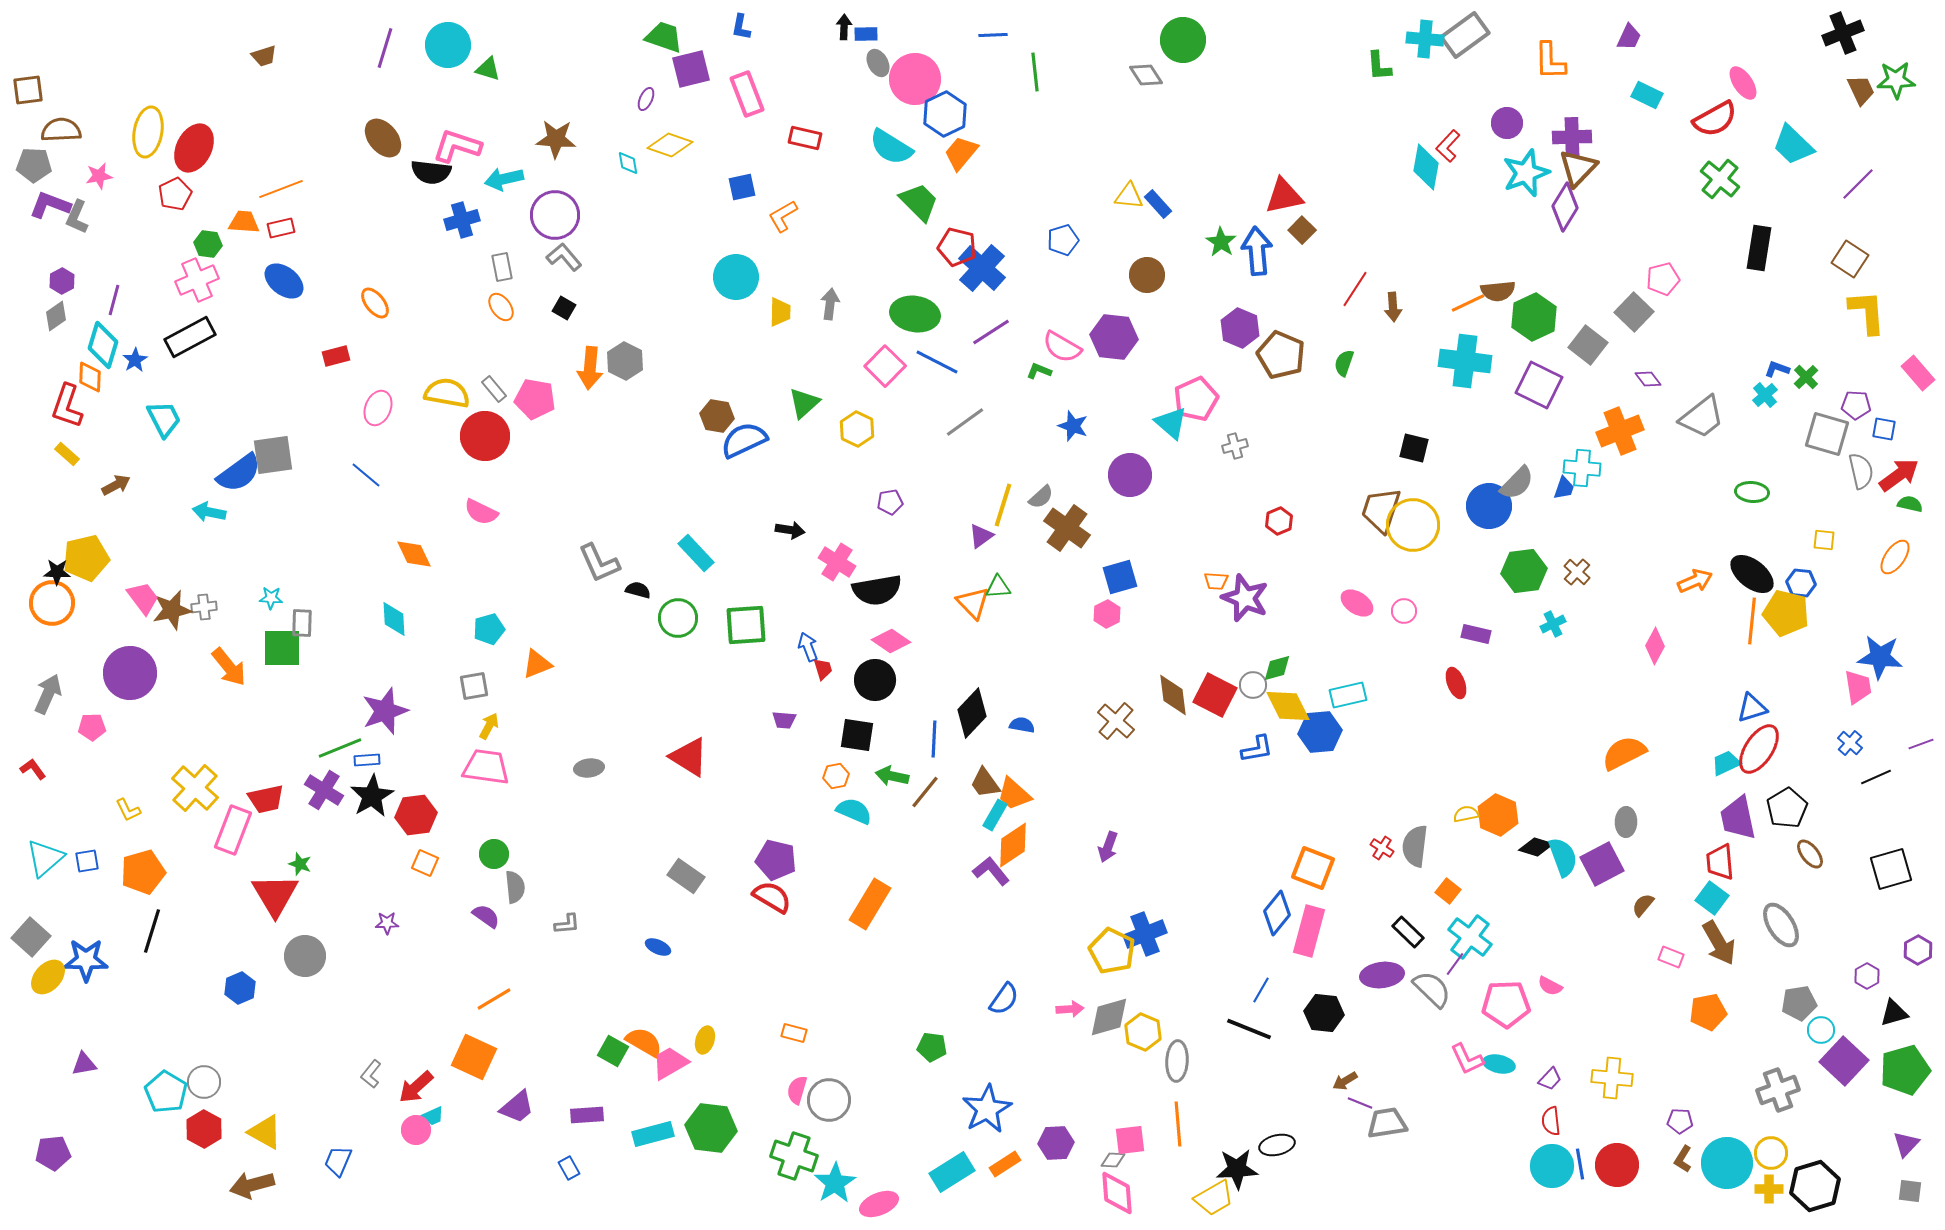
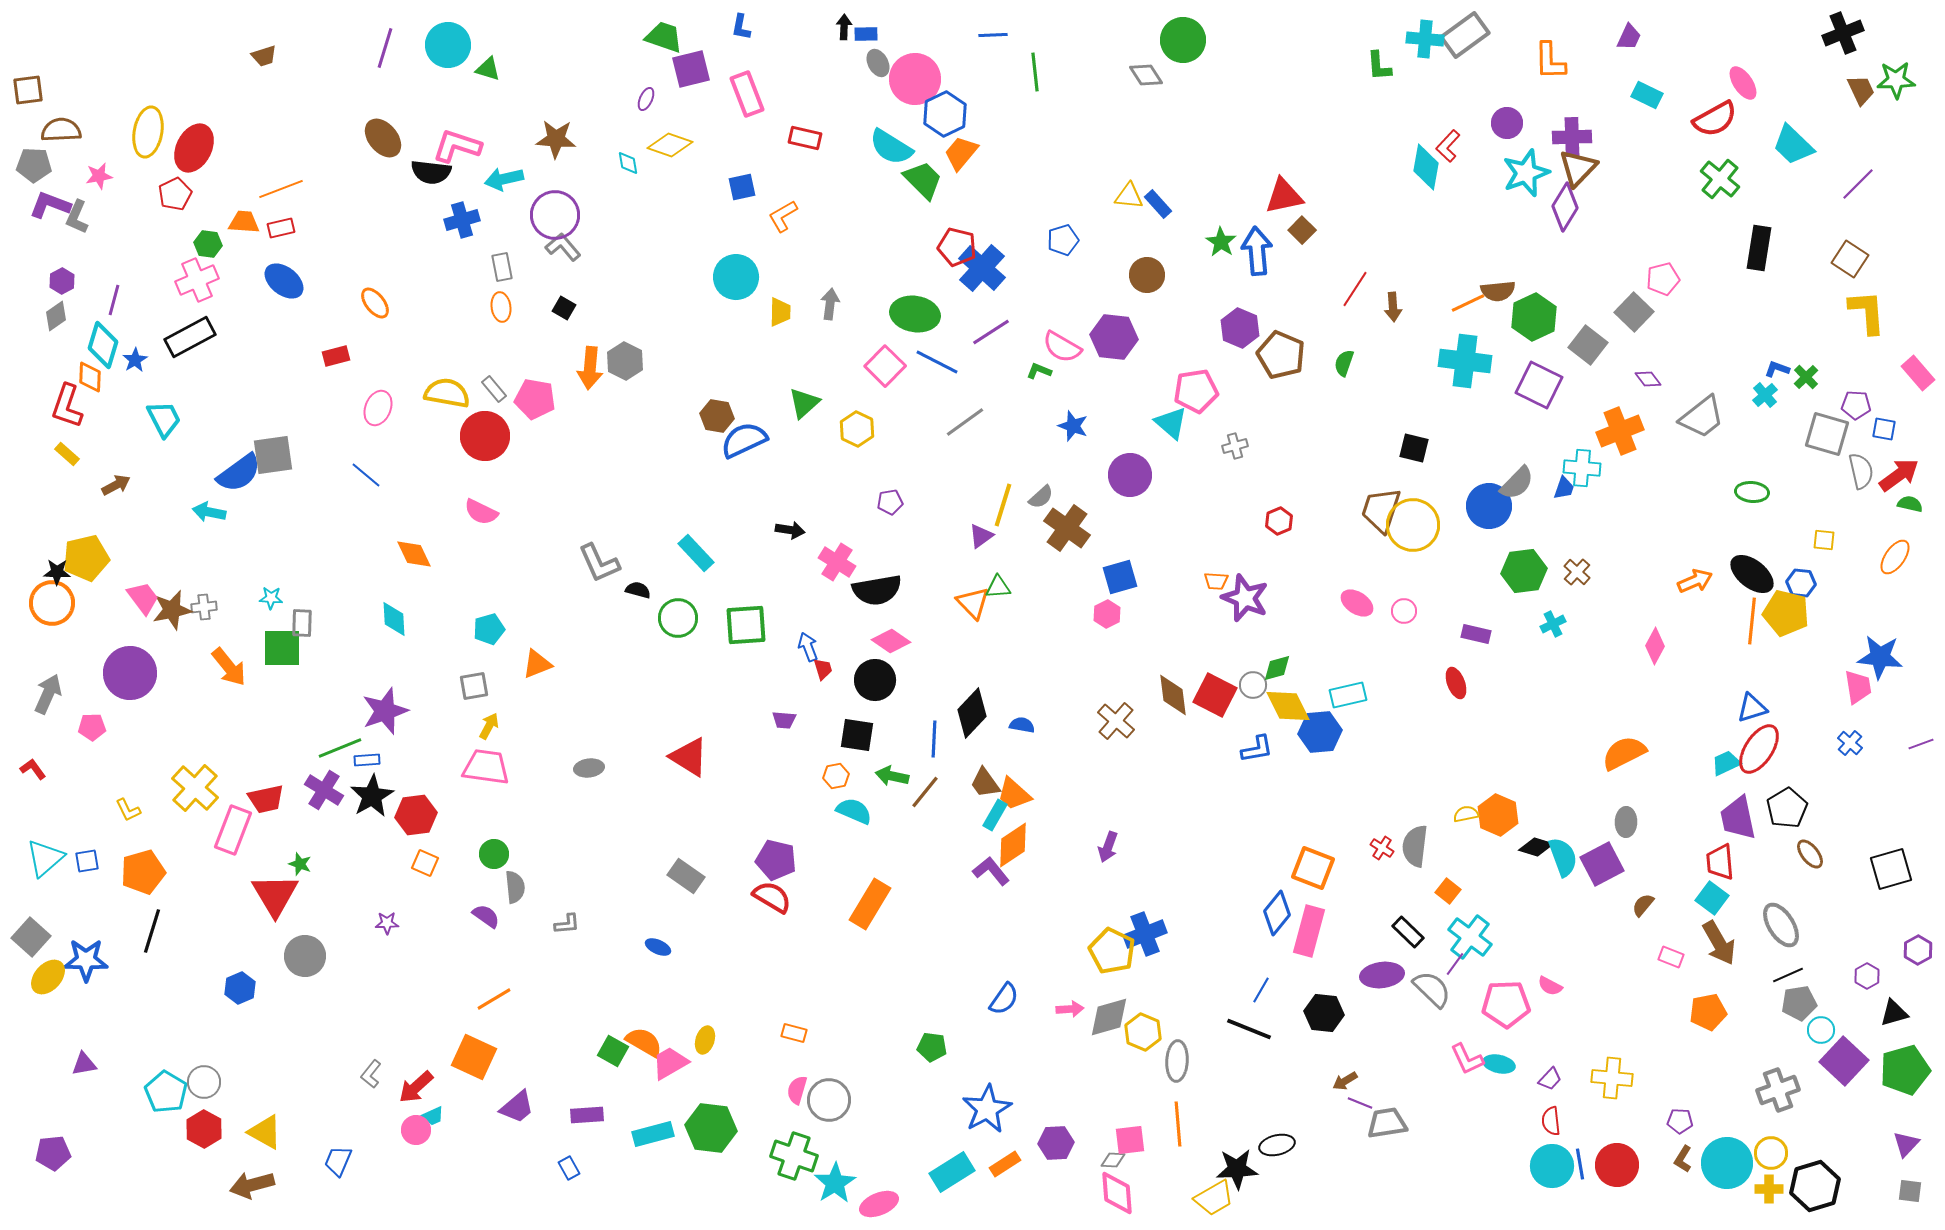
green trapezoid at (919, 202): moved 4 px right, 22 px up
gray L-shape at (564, 257): moved 1 px left, 10 px up
orange ellipse at (501, 307): rotated 28 degrees clockwise
pink pentagon at (1196, 399): moved 8 px up; rotated 15 degrees clockwise
black line at (1876, 777): moved 88 px left, 198 px down
